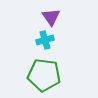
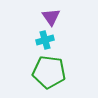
green pentagon: moved 5 px right, 3 px up
